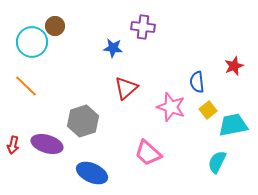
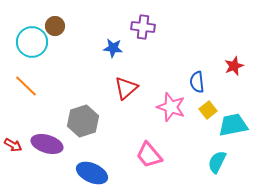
red arrow: rotated 72 degrees counterclockwise
pink trapezoid: moved 1 px right, 2 px down; rotated 8 degrees clockwise
